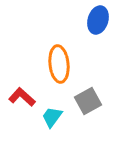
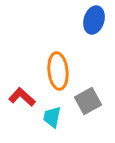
blue ellipse: moved 4 px left
orange ellipse: moved 1 px left, 7 px down
cyan trapezoid: rotated 25 degrees counterclockwise
